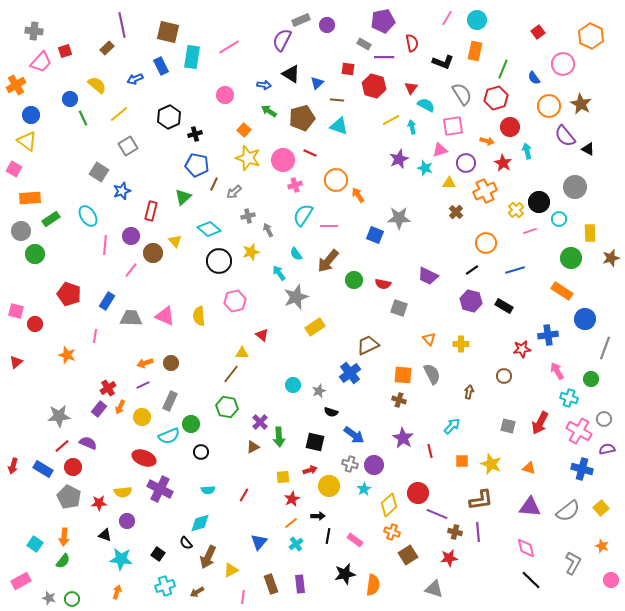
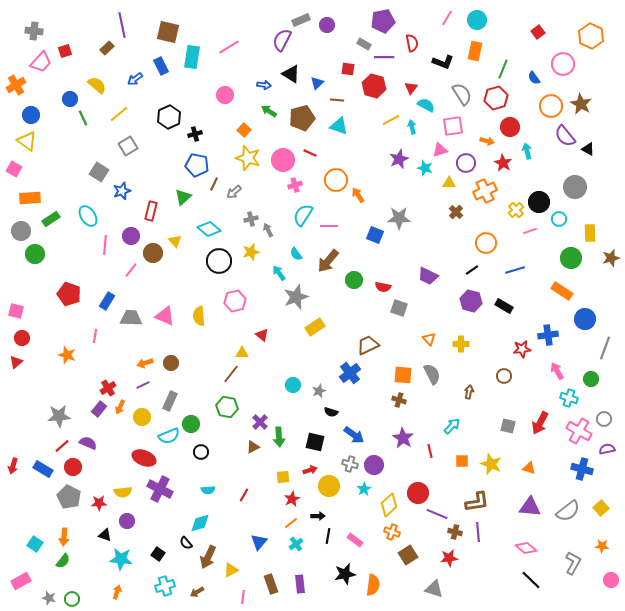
blue arrow at (135, 79): rotated 14 degrees counterclockwise
orange circle at (549, 106): moved 2 px right
gray cross at (248, 216): moved 3 px right, 3 px down
red semicircle at (383, 284): moved 3 px down
red circle at (35, 324): moved 13 px left, 14 px down
brown L-shape at (481, 500): moved 4 px left, 2 px down
orange star at (602, 546): rotated 16 degrees counterclockwise
pink diamond at (526, 548): rotated 35 degrees counterclockwise
